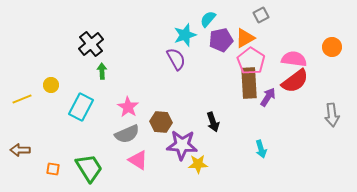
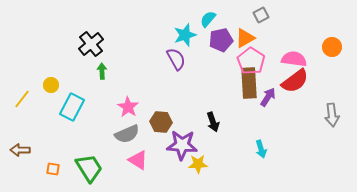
yellow line: rotated 30 degrees counterclockwise
cyan rectangle: moved 9 px left
